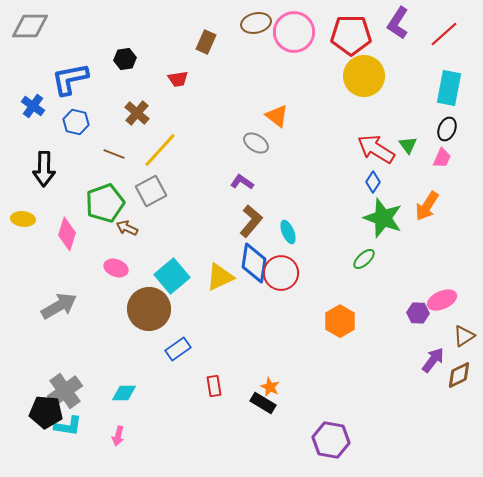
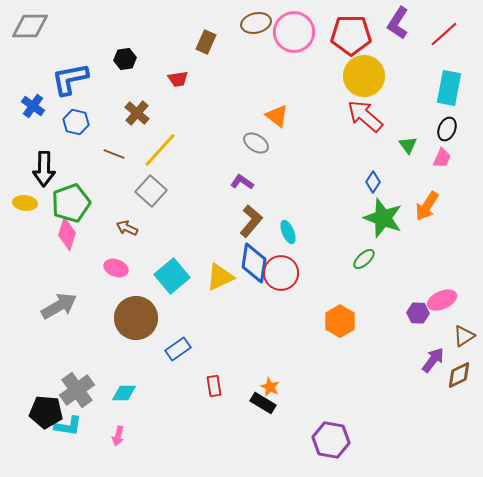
red arrow at (376, 149): moved 11 px left, 33 px up; rotated 9 degrees clockwise
gray square at (151, 191): rotated 20 degrees counterclockwise
green pentagon at (105, 203): moved 34 px left
yellow ellipse at (23, 219): moved 2 px right, 16 px up
brown circle at (149, 309): moved 13 px left, 9 px down
gray cross at (65, 391): moved 12 px right, 1 px up
